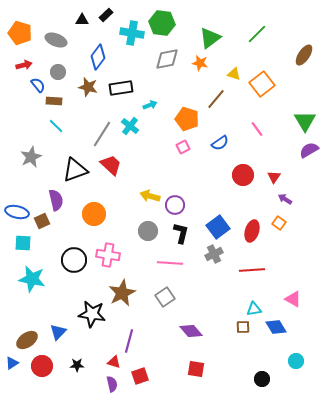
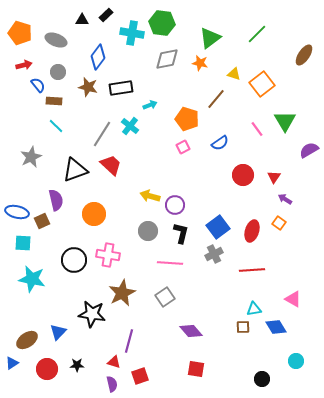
green triangle at (305, 121): moved 20 px left
red circle at (42, 366): moved 5 px right, 3 px down
